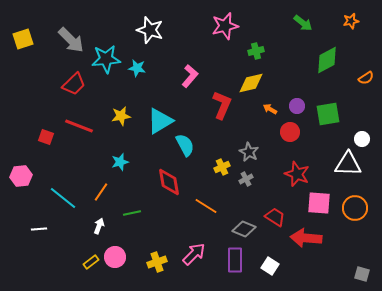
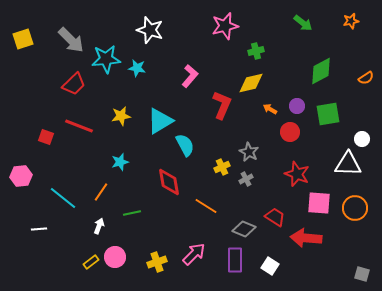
green diamond at (327, 60): moved 6 px left, 11 px down
